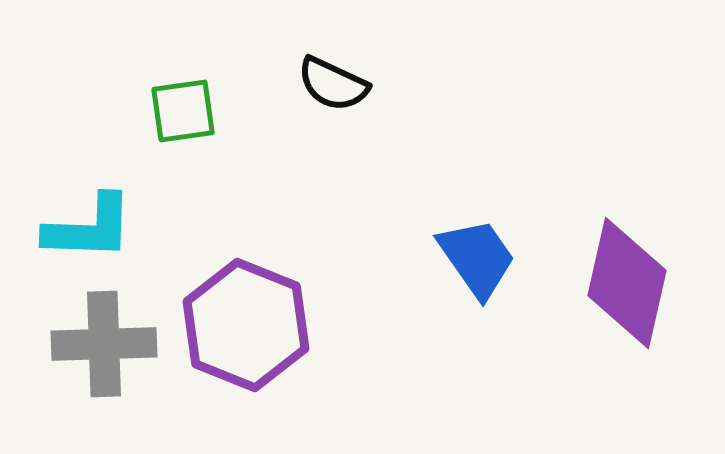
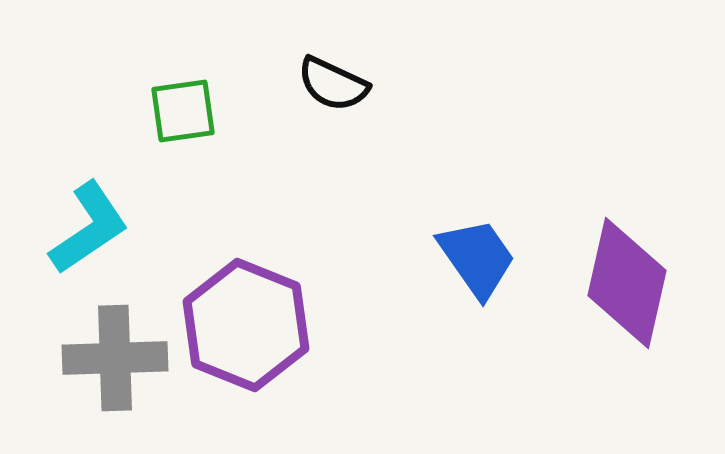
cyan L-shape: rotated 36 degrees counterclockwise
gray cross: moved 11 px right, 14 px down
